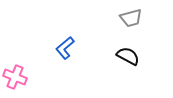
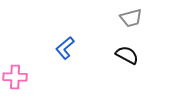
black semicircle: moved 1 px left, 1 px up
pink cross: rotated 20 degrees counterclockwise
